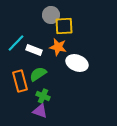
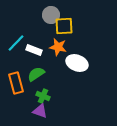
green semicircle: moved 2 px left
orange rectangle: moved 4 px left, 2 px down
